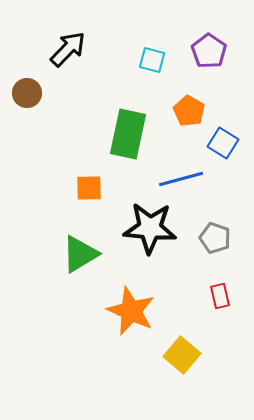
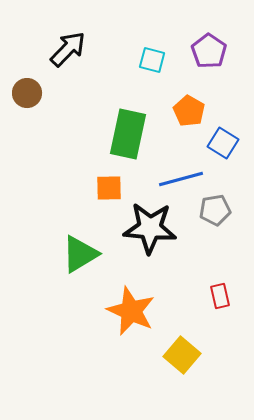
orange square: moved 20 px right
gray pentagon: moved 28 px up; rotated 28 degrees counterclockwise
